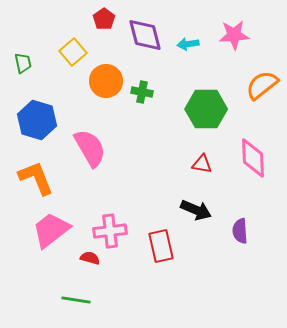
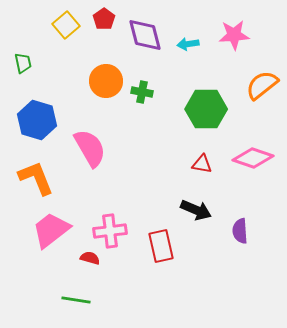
yellow square: moved 7 px left, 27 px up
pink diamond: rotated 69 degrees counterclockwise
